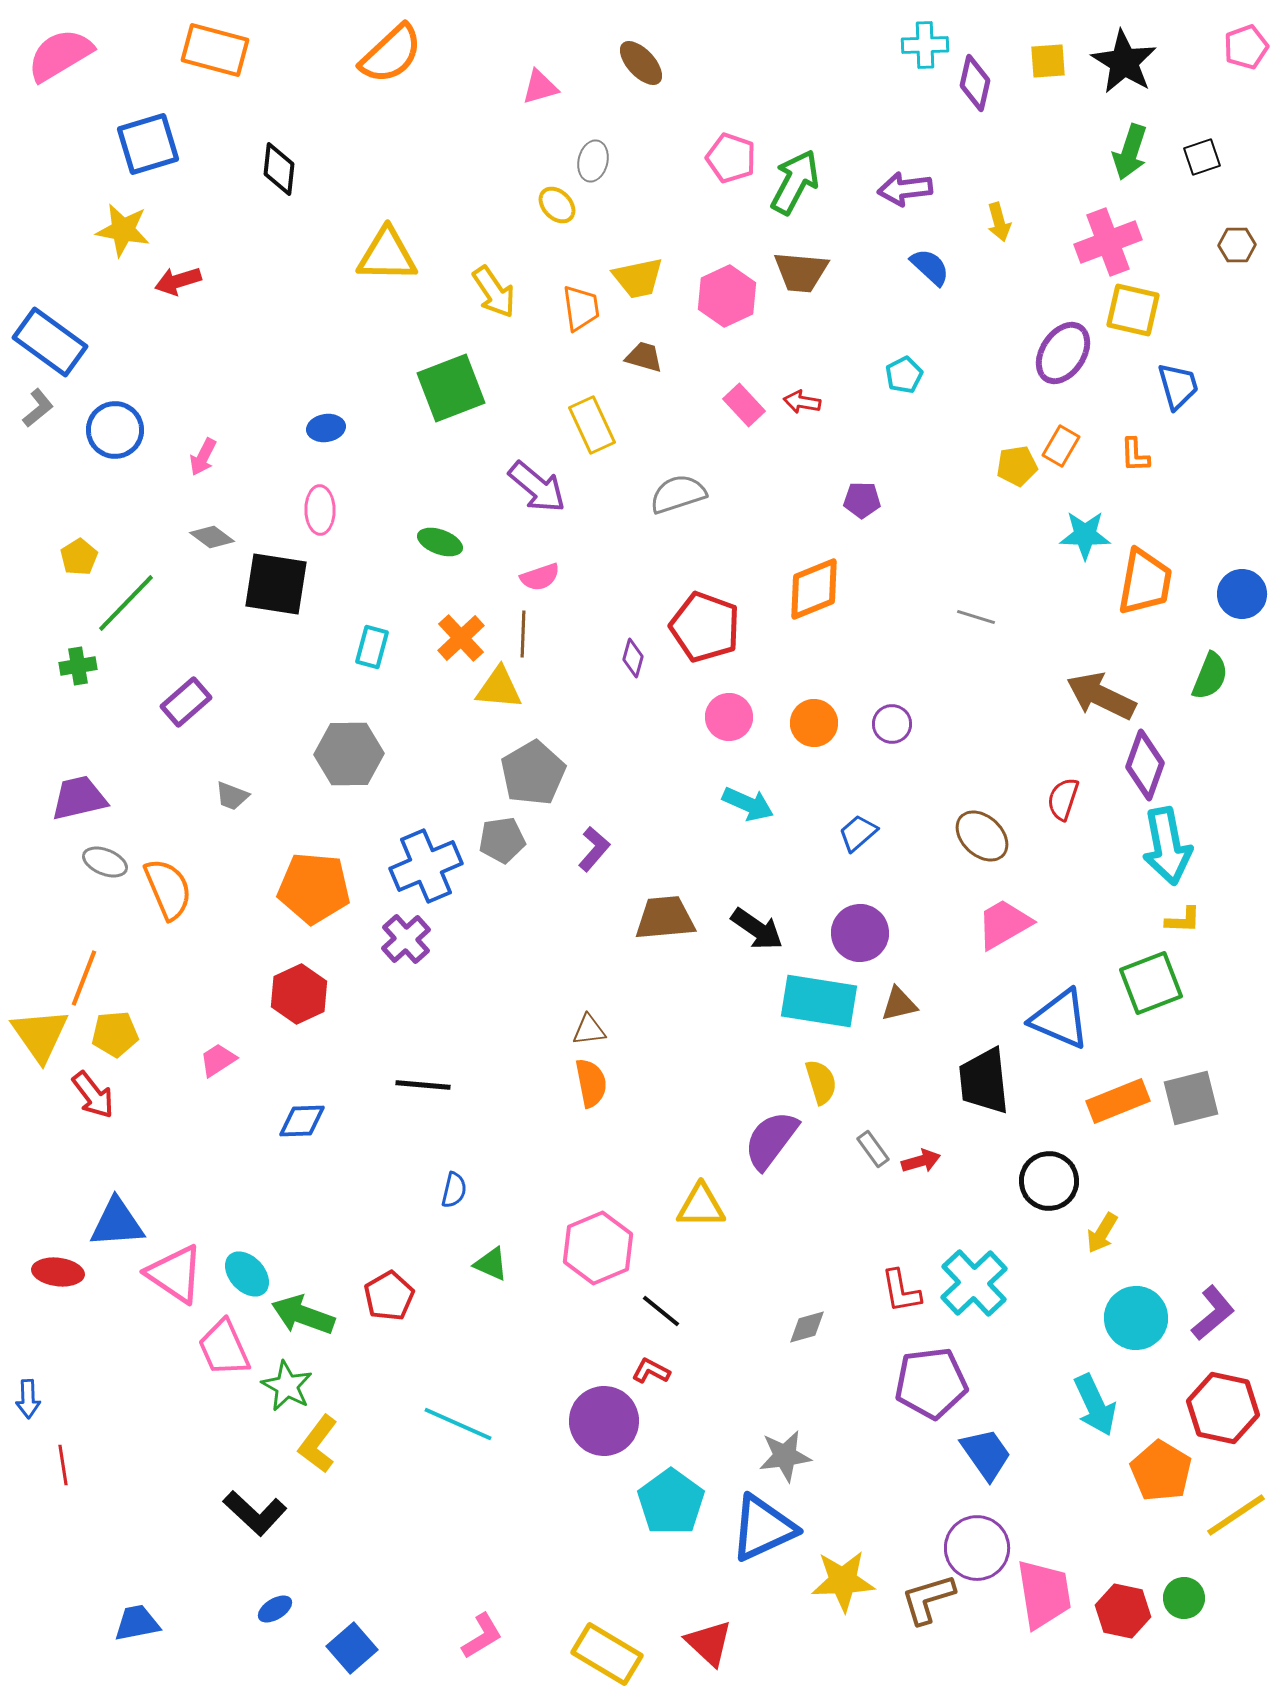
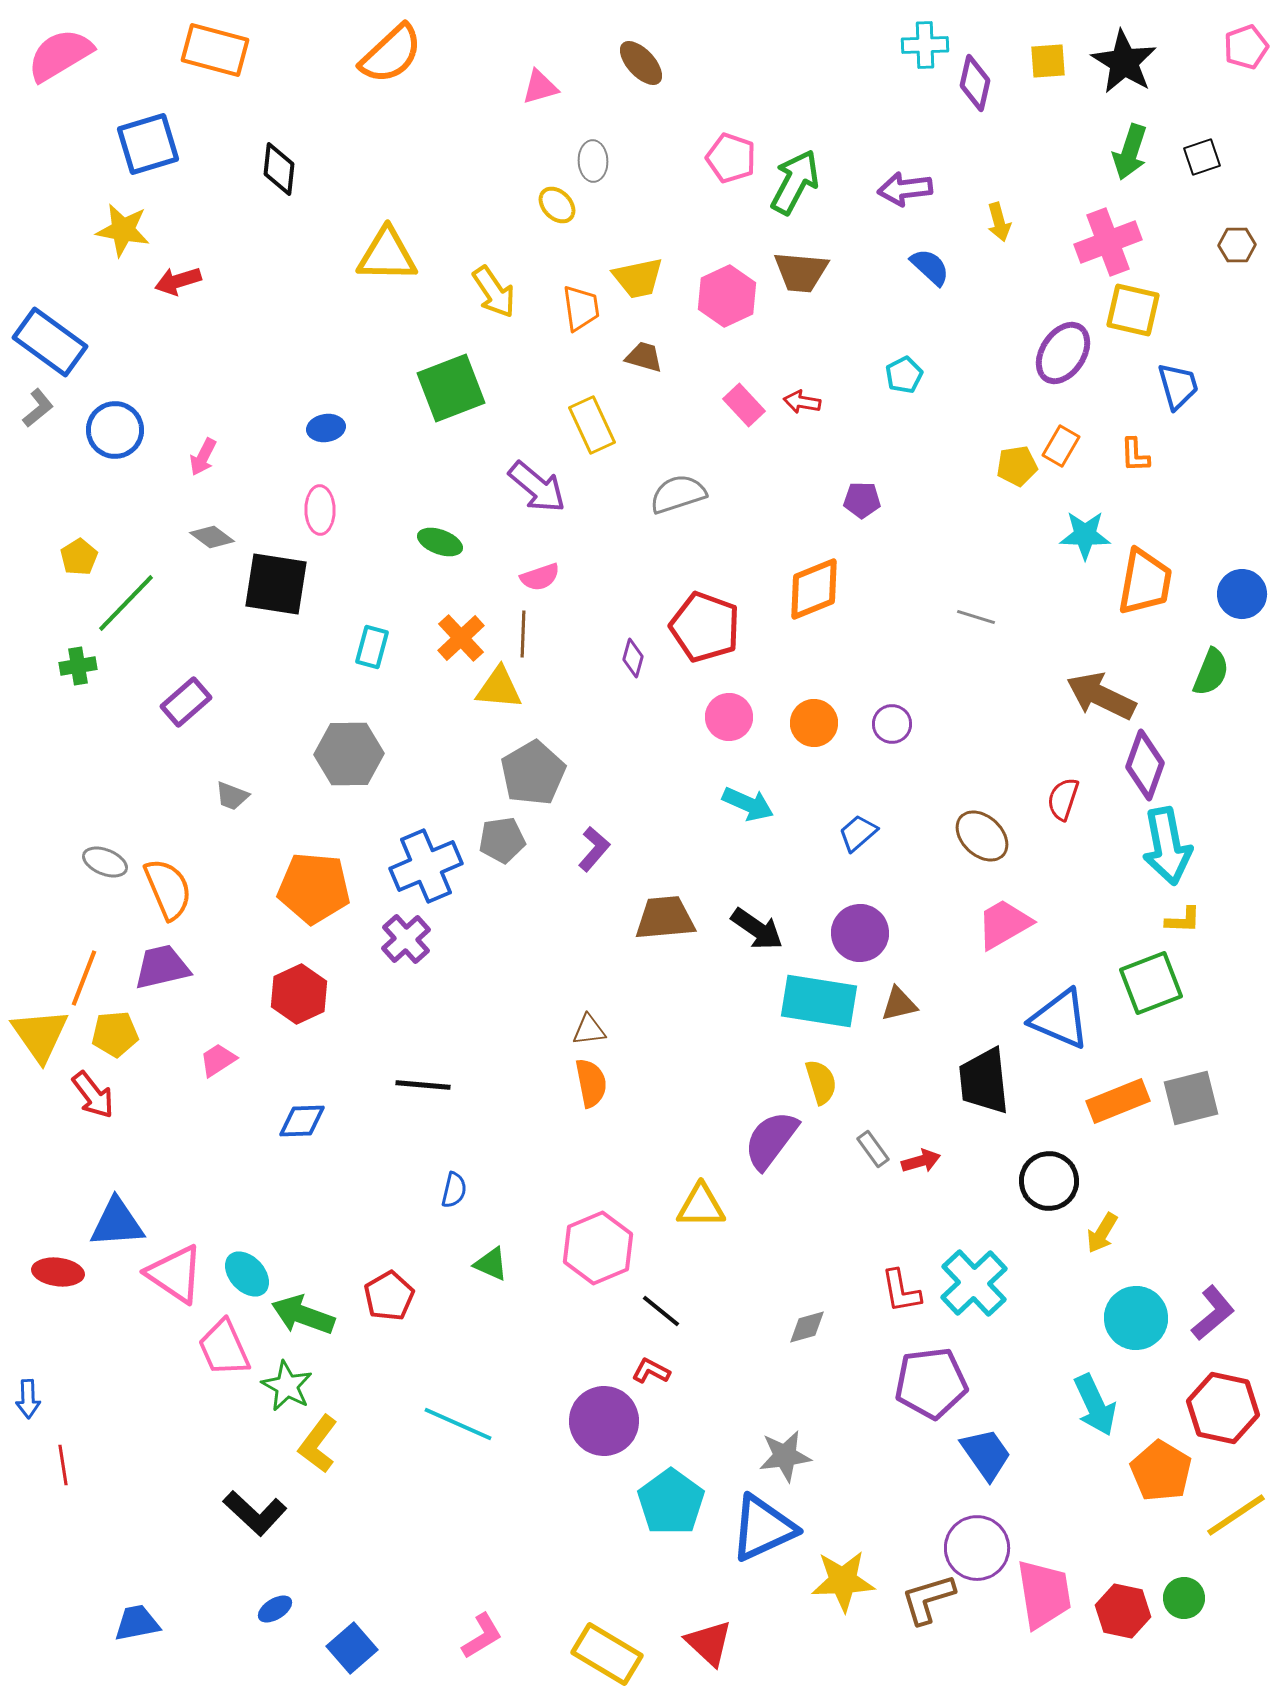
gray ellipse at (593, 161): rotated 15 degrees counterclockwise
green semicircle at (1210, 676): moved 1 px right, 4 px up
purple trapezoid at (79, 798): moved 83 px right, 169 px down
